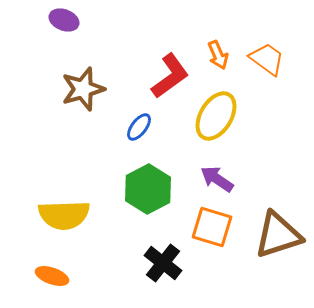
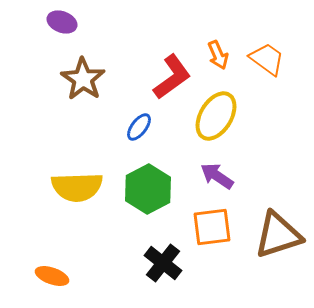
purple ellipse: moved 2 px left, 2 px down
red L-shape: moved 2 px right, 1 px down
brown star: moved 10 px up; rotated 21 degrees counterclockwise
purple arrow: moved 3 px up
yellow semicircle: moved 13 px right, 28 px up
orange square: rotated 24 degrees counterclockwise
